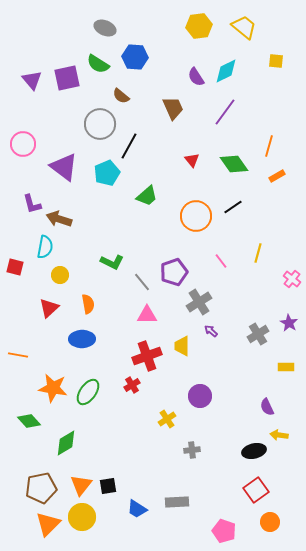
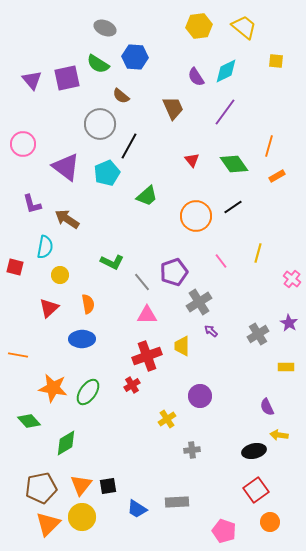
purple triangle at (64, 167): moved 2 px right
brown arrow at (59, 219): moved 8 px right; rotated 15 degrees clockwise
